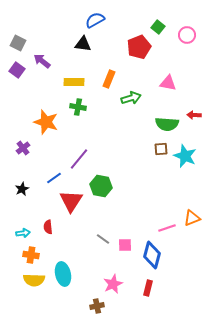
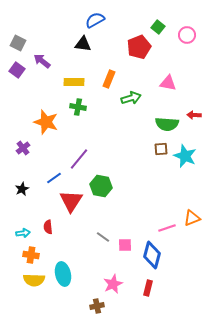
gray line: moved 2 px up
